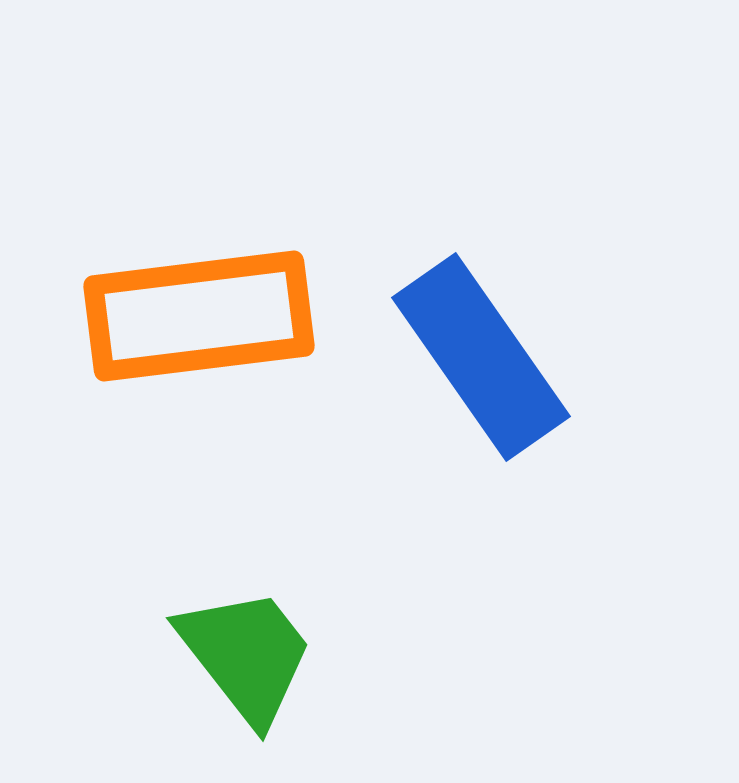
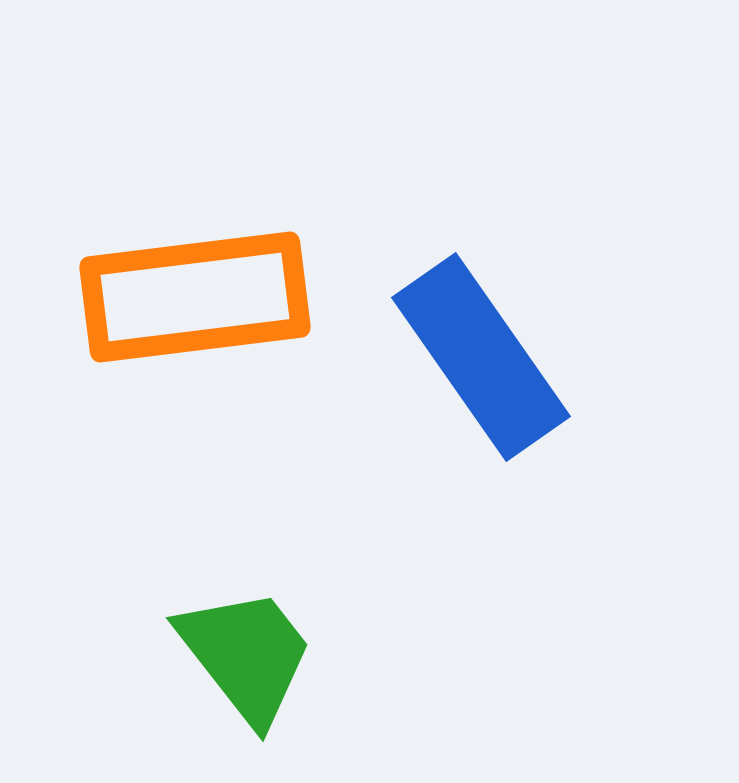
orange rectangle: moved 4 px left, 19 px up
